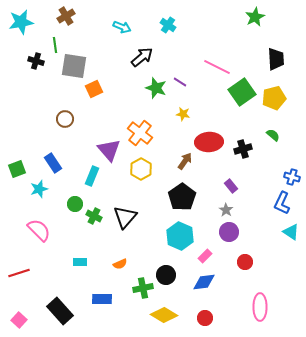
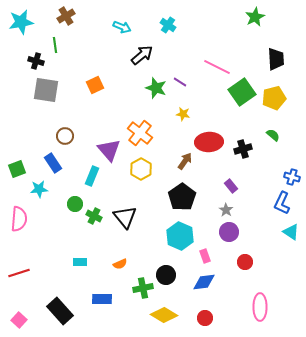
black arrow at (142, 57): moved 2 px up
gray square at (74, 66): moved 28 px left, 24 px down
orange square at (94, 89): moved 1 px right, 4 px up
brown circle at (65, 119): moved 17 px down
cyan star at (39, 189): rotated 12 degrees clockwise
black triangle at (125, 217): rotated 20 degrees counterclockwise
pink semicircle at (39, 230): moved 20 px left, 11 px up; rotated 50 degrees clockwise
pink rectangle at (205, 256): rotated 64 degrees counterclockwise
